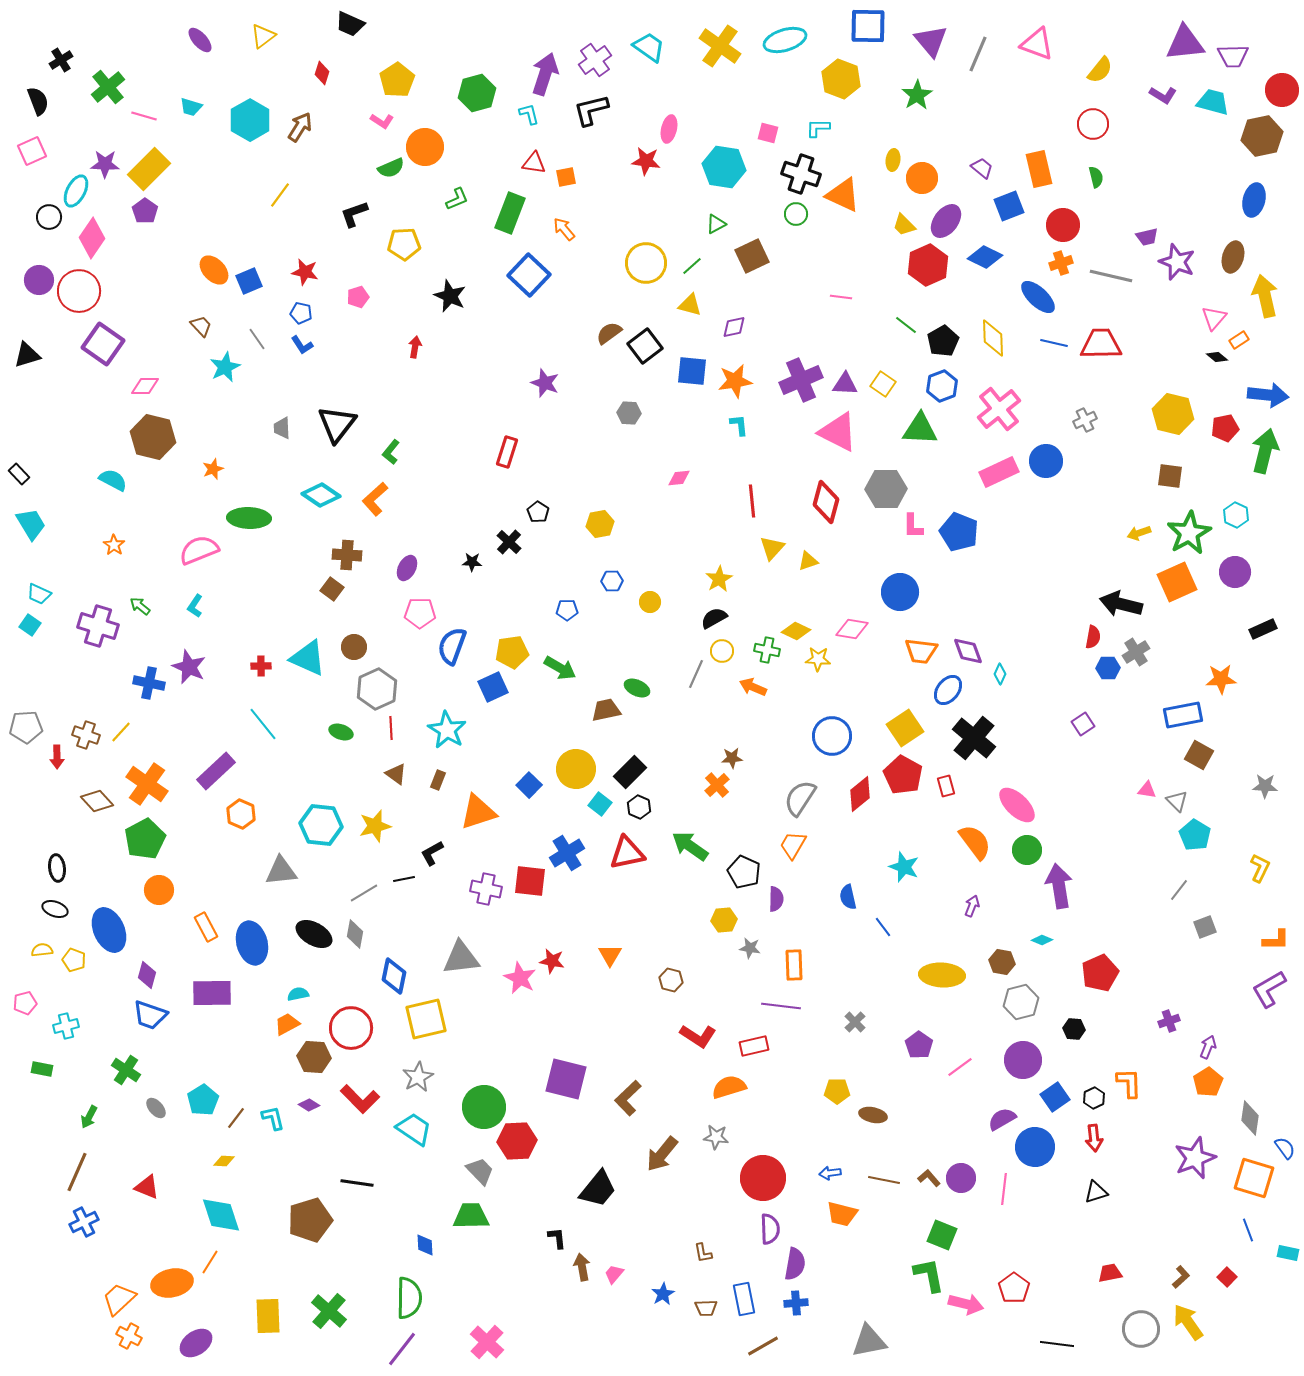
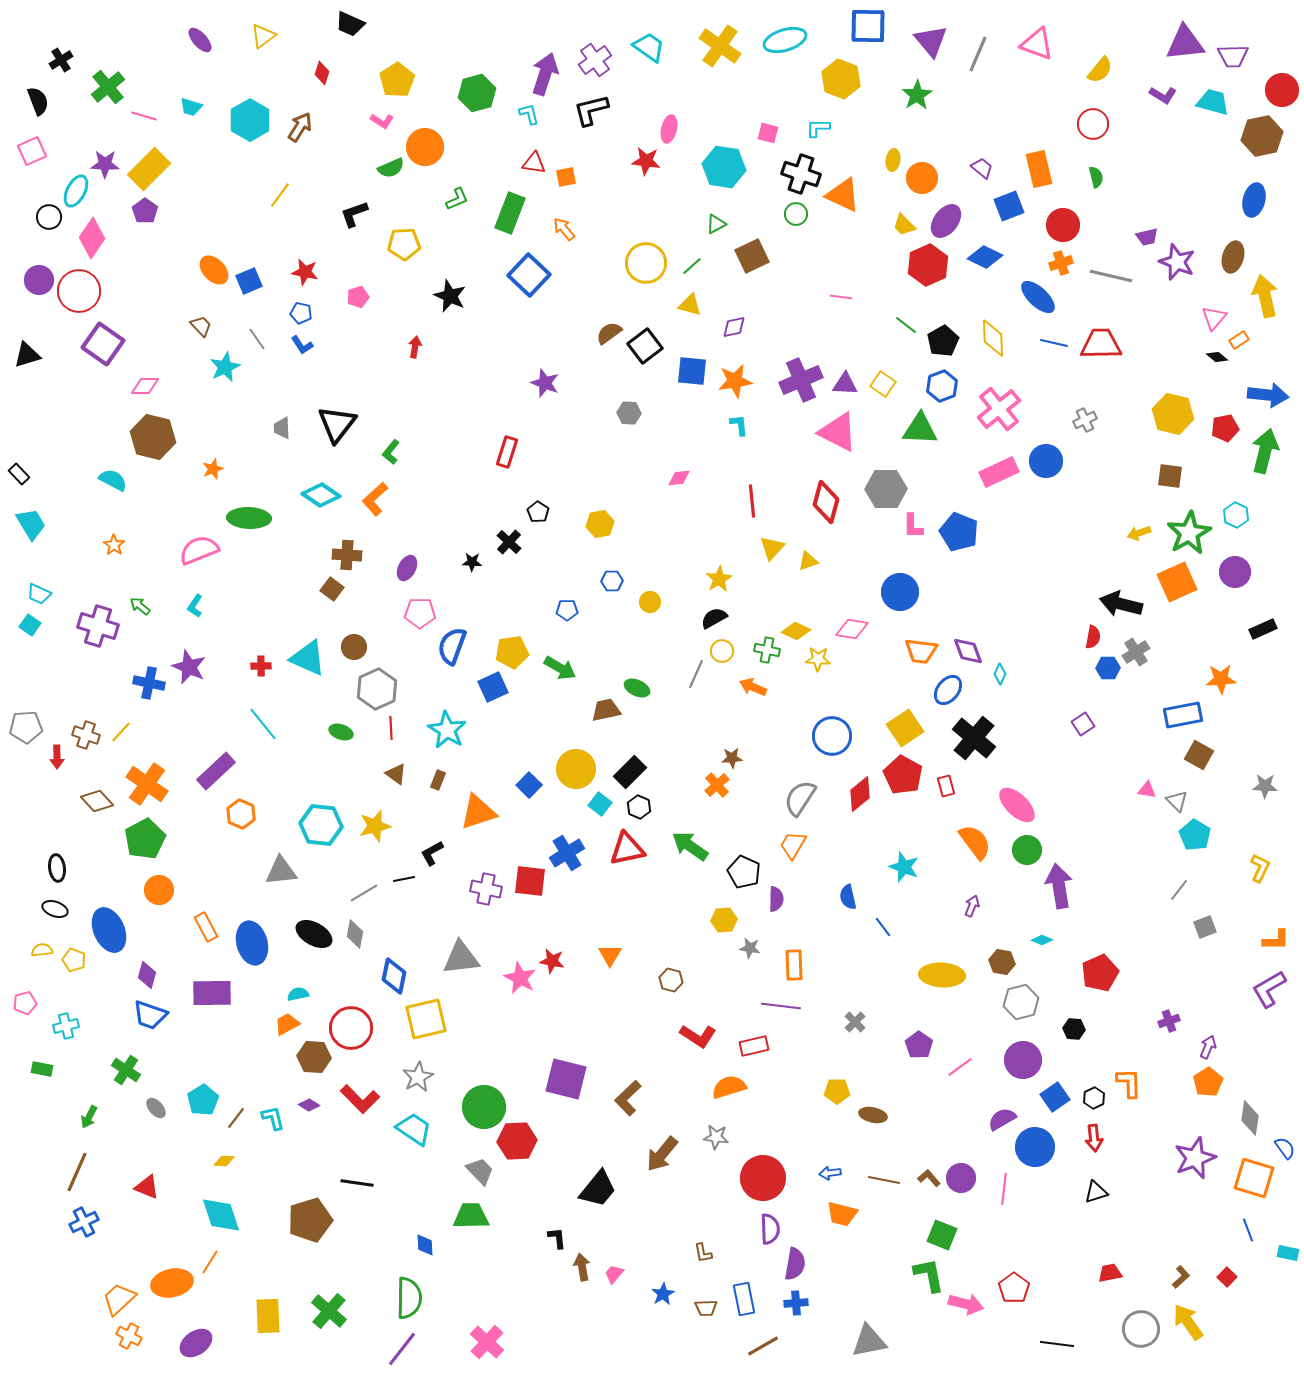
red triangle at (627, 853): moved 4 px up
